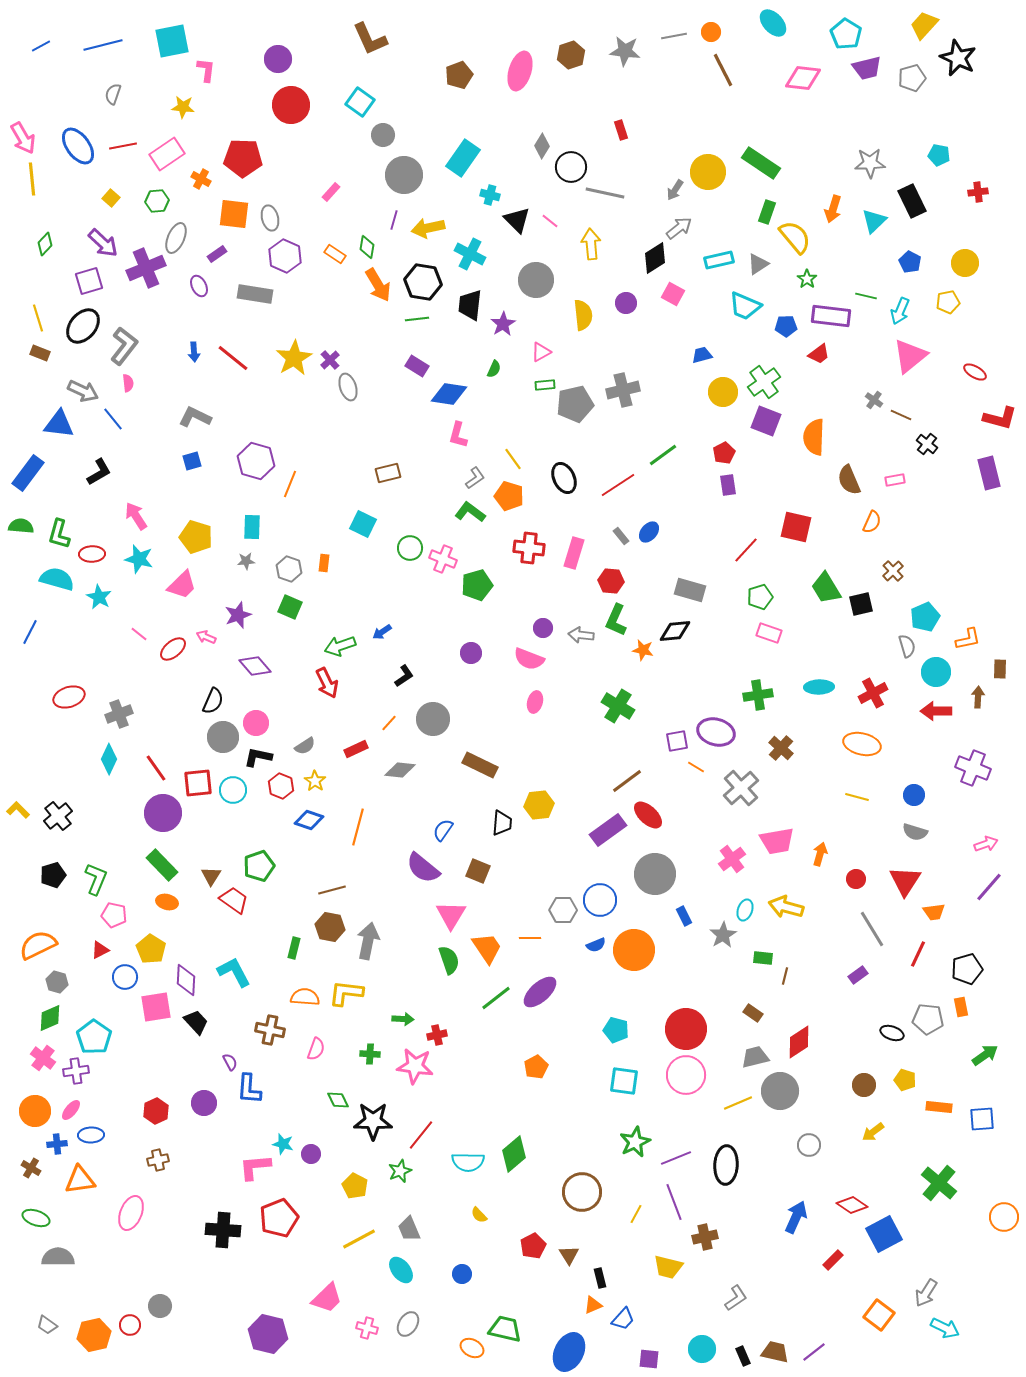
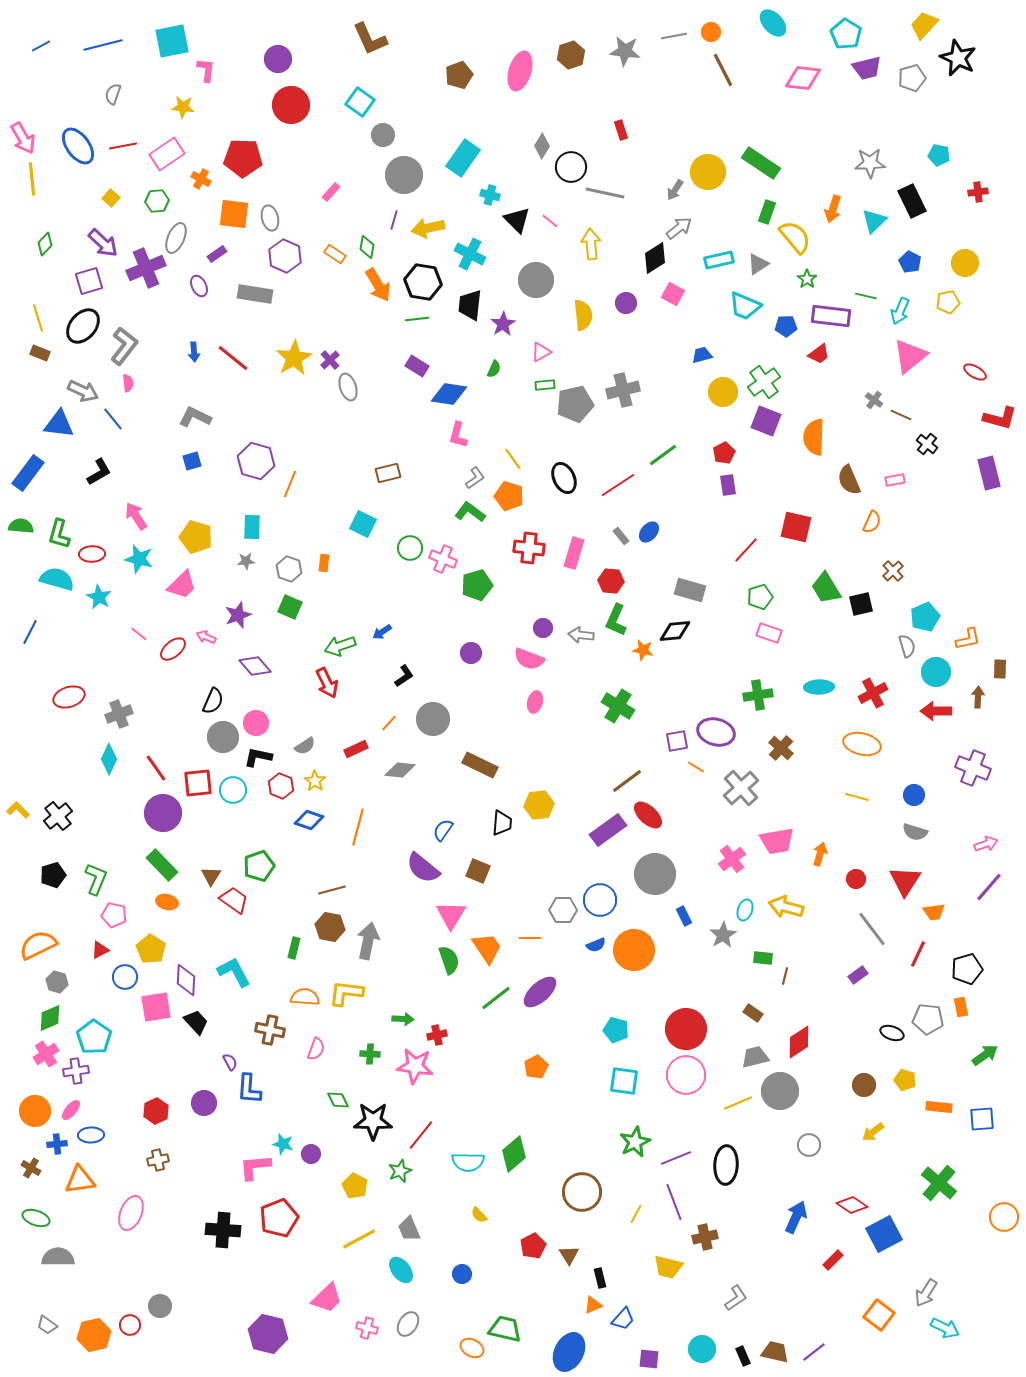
gray line at (872, 929): rotated 6 degrees counterclockwise
pink cross at (43, 1058): moved 3 px right, 4 px up; rotated 20 degrees clockwise
